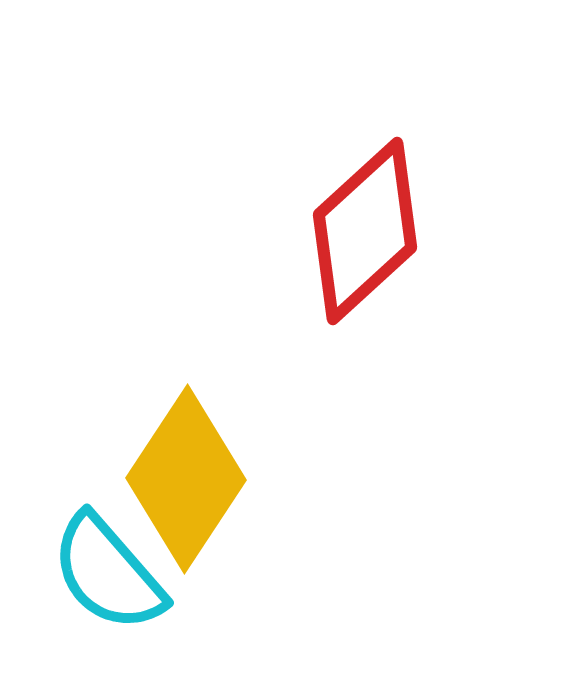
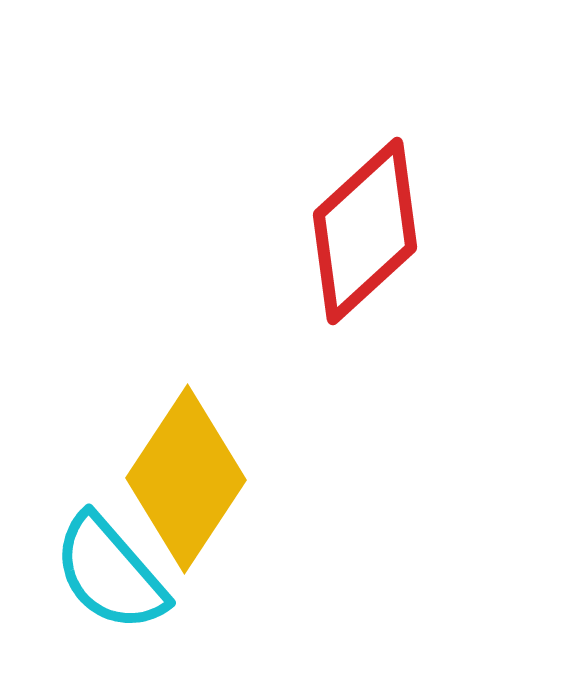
cyan semicircle: moved 2 px right
